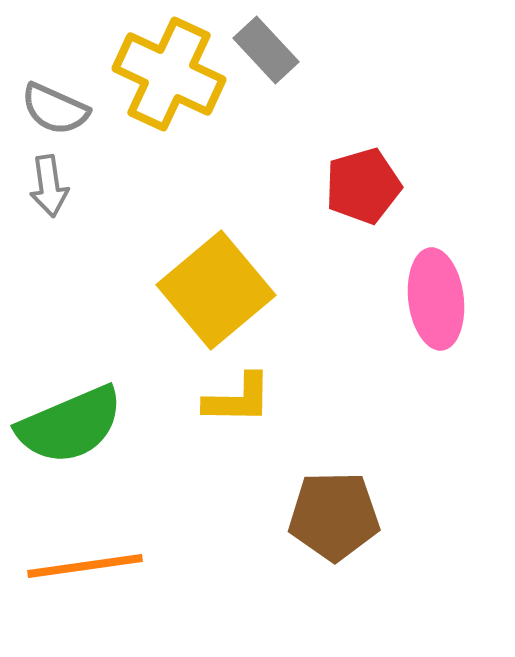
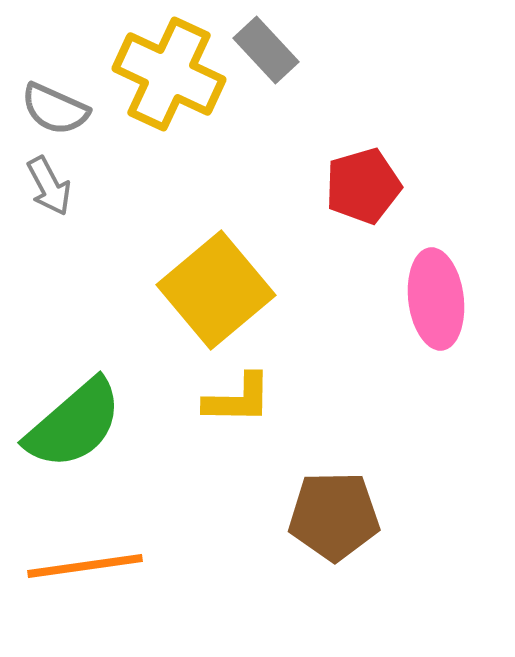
gray arrow: rotated 20 degrees counterclockwise
green semicircle: moved 4 px right, 1 px up; rotated 18 degrees counterclockwise
